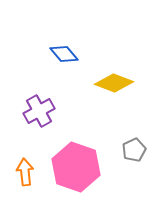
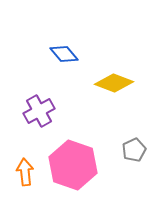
pink hexagon: moved 3 px left, 2 px up
